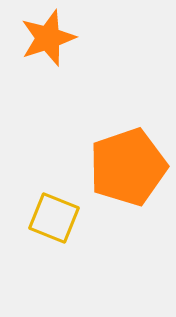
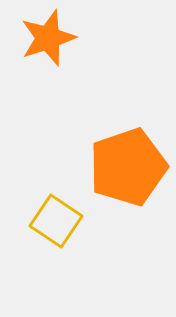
yellow square: moved 2 px right, 3 px down; rotated 12 degrees clockwise
